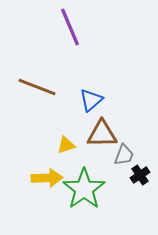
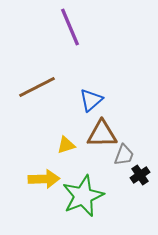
brown line: rotated 48 degrees counterclockwise
yellow arrow: moved 3 px left, 1 px down
green star: moved 1 px left, 7 px down; rotated 12 degrees clockwise
